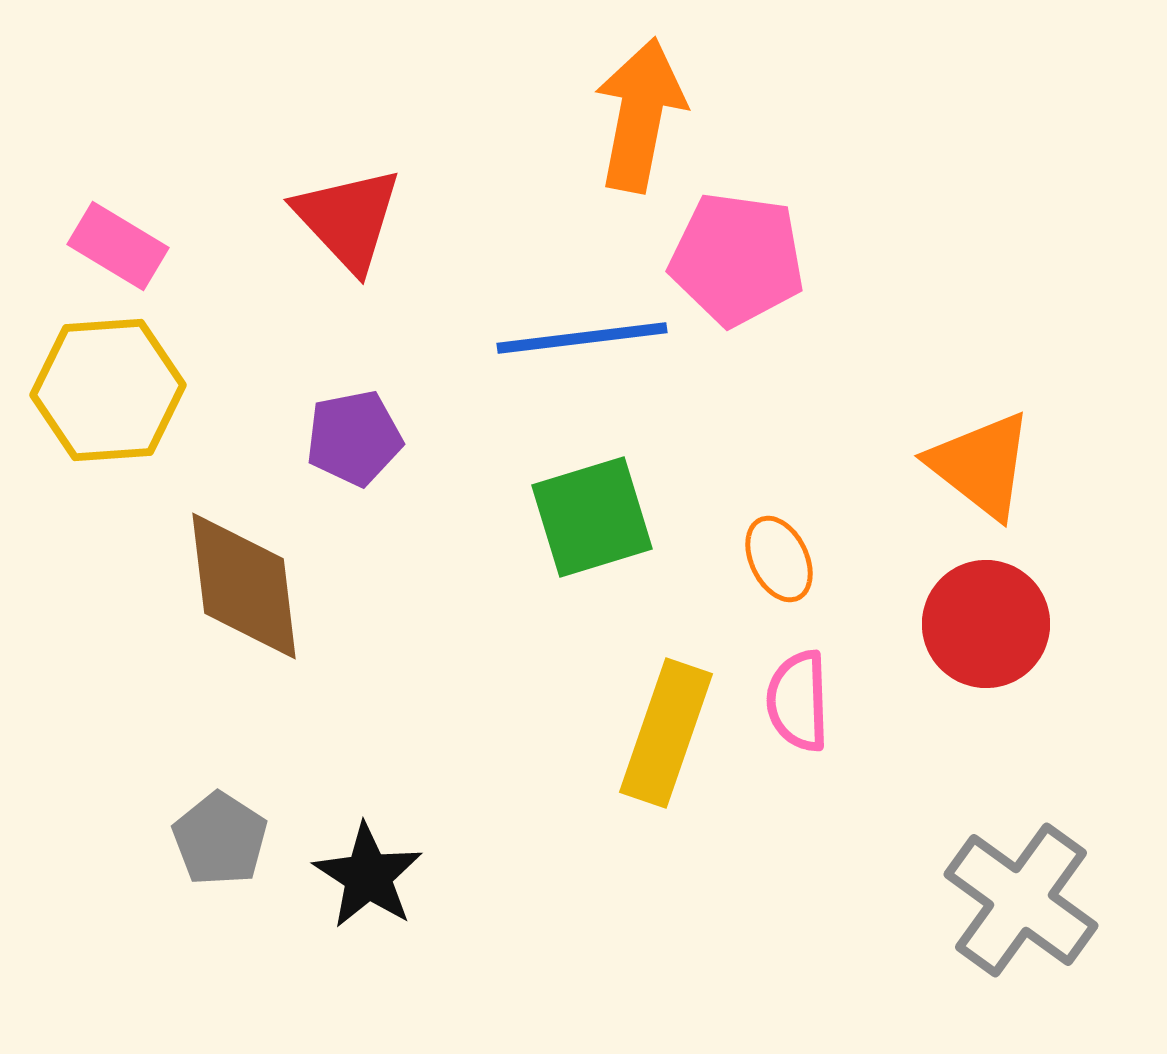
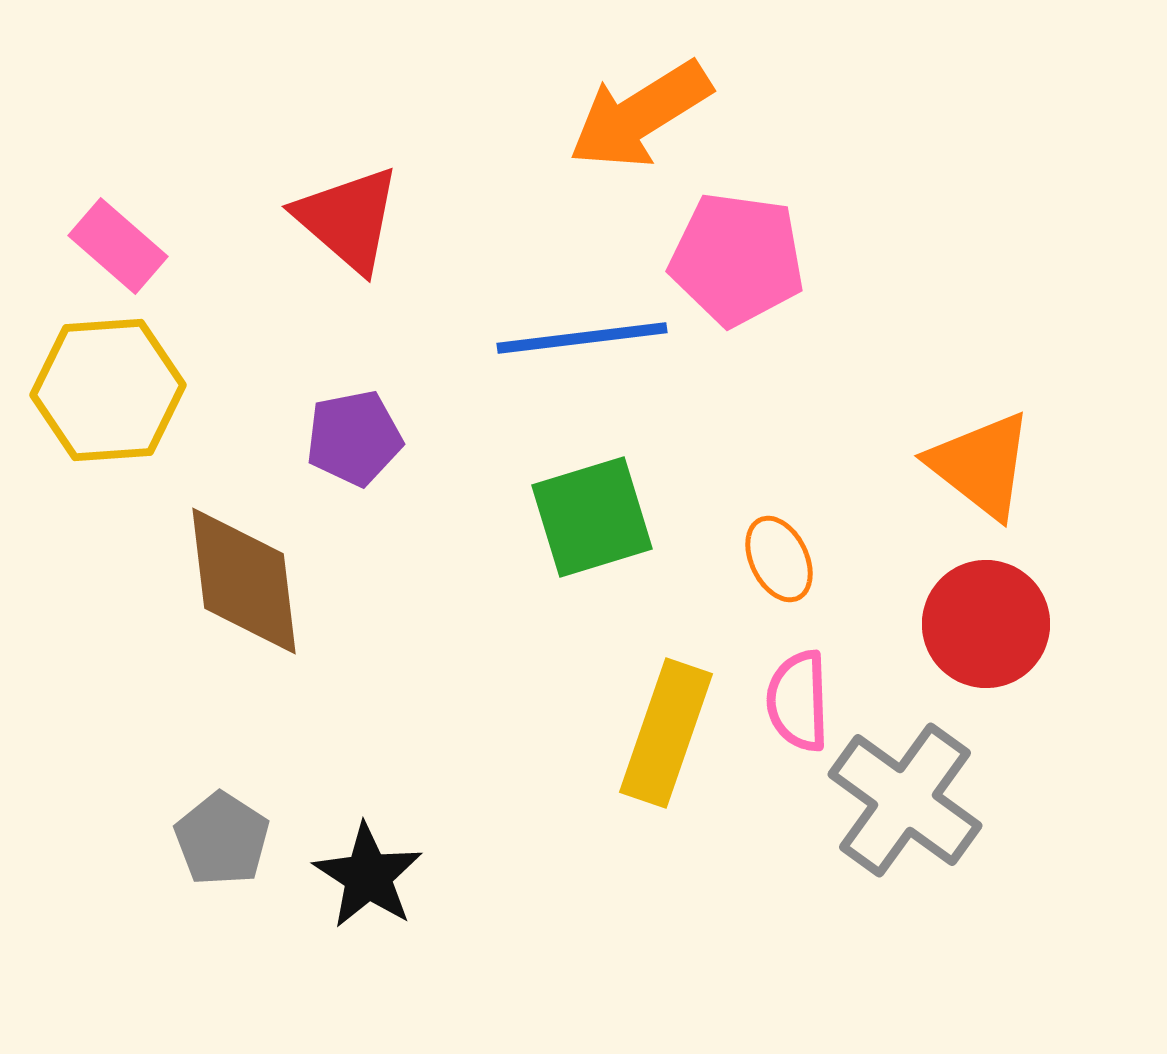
orange arrow: rotated 133 degrees counterclockwise
red triangle: rotated 6 degrees counterclockwise
pink rectangle: rotated 10 degrees clockwise
brown diamond: moved 5 px up
gray pentagon: moved 2 px right
gray cross: moved 116 px left, 100 px up
